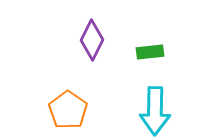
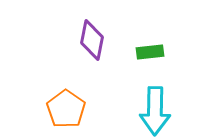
purple diamond: rotated 15 degrees counterclockwise
orange pentagon: moved 2 px left, 1 px up
